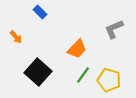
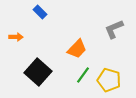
orange arrow: rotated 48 degrees counterclockwise
